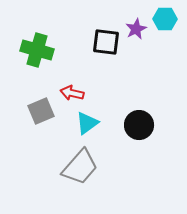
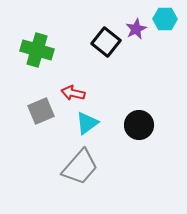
black square: rotated 32 degrees clockwise
red arrow: moved 1 px right
